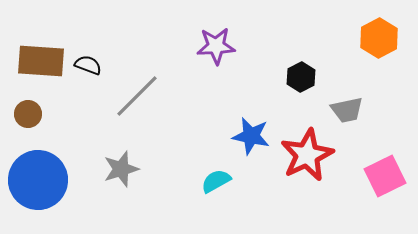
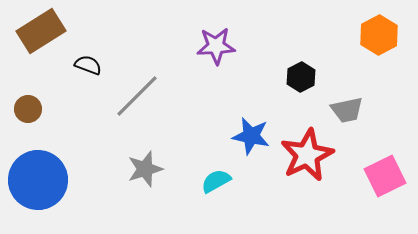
orange hexagon: moved 3 px up
brown rectangle: moved 30 px up; rotated 36 degrees counterclockwise
brown circle: moved 5 px up
gray star: moved 24 px right
